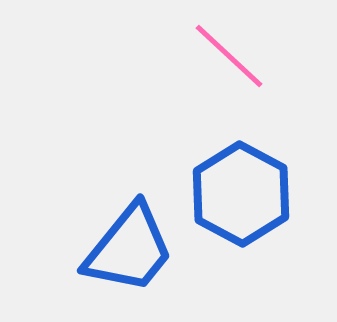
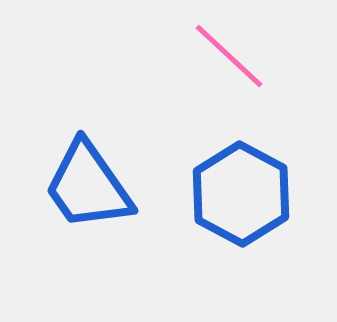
blue trapezoid: moved 41 px left, 63 px up; rotated 106 degrees clockwise
